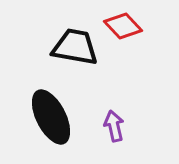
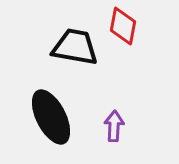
red diamond: rotated 54 degrees clockwise
purple arrow: rotated 16 degrees clockwise
